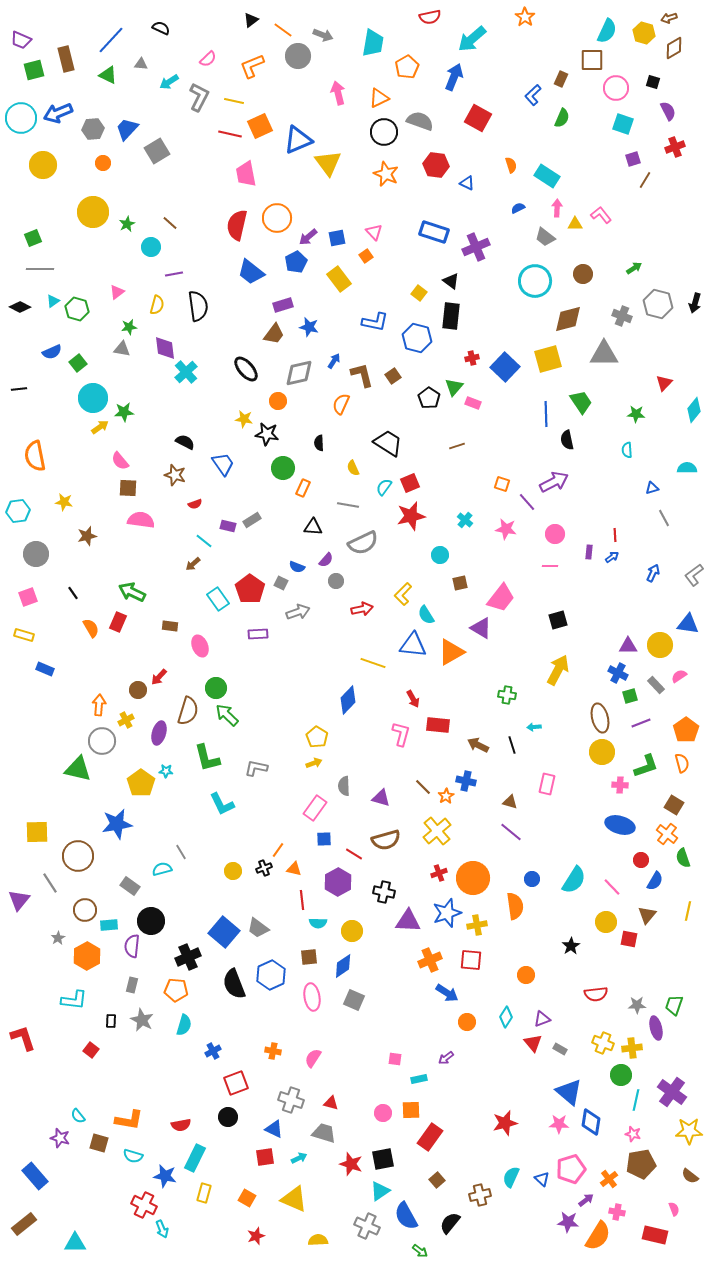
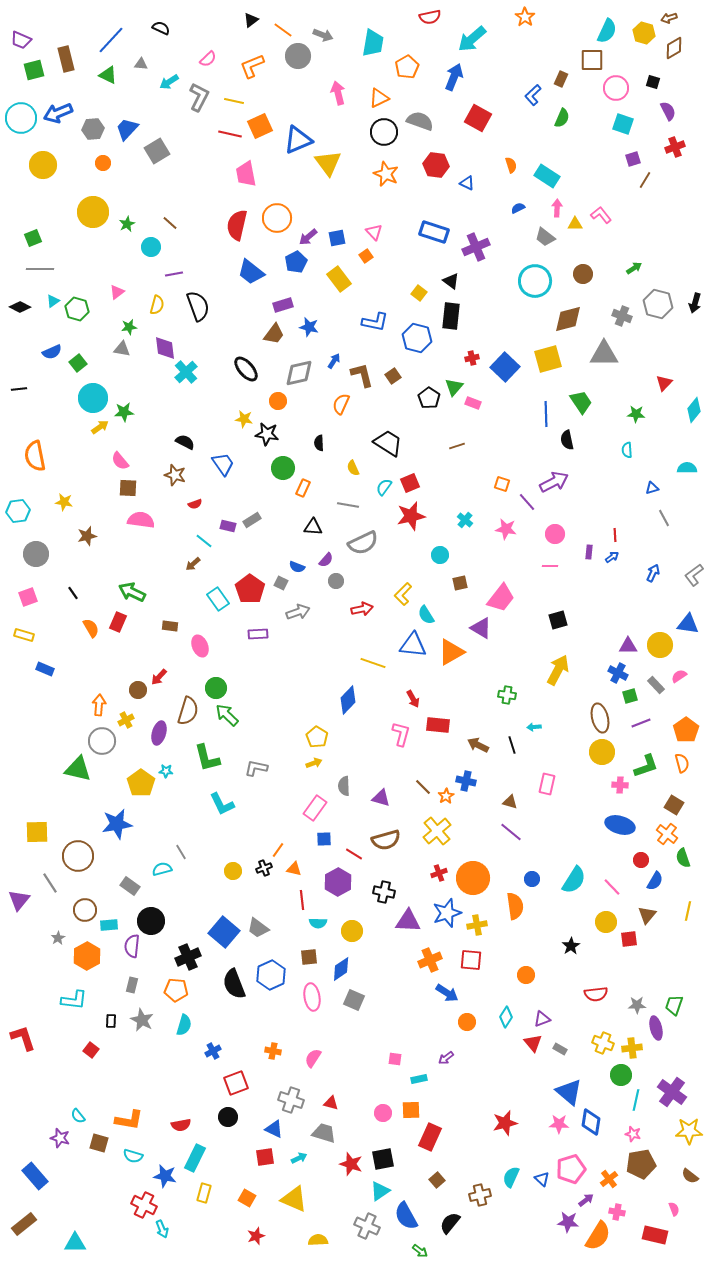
black semicircle at (198, 306): rotated 12 degrees counterclockwise
red square at (629, 939): rotated 18 degrees counterclockwise
blue diamond at (343, 966): moved 2 px left, 3 px down
red rectangle at (430, 1137): rotated 12 degrees counterclockwise
